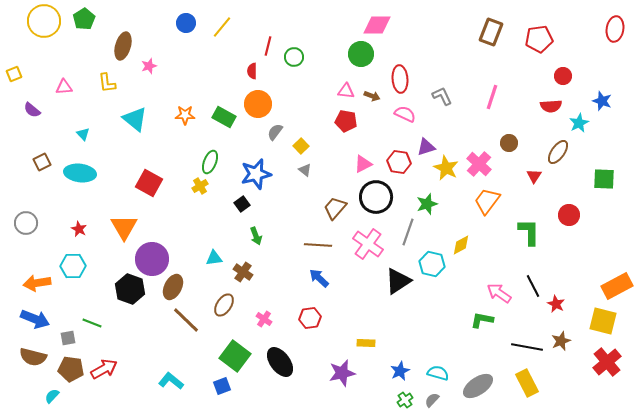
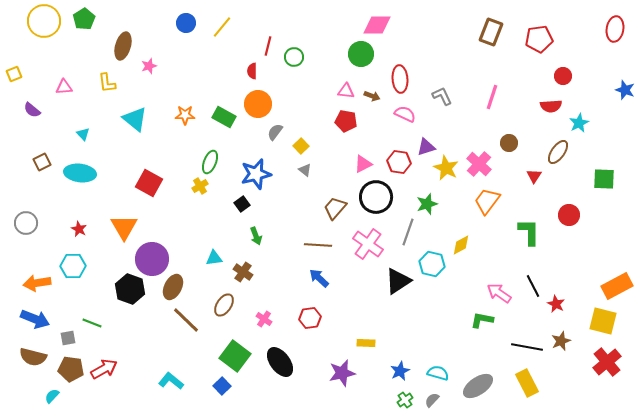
blue star at (602, 101): moved 23 px right, 11 px up
blue square at (222, 386): rotated 24 degrees counterclockwise
